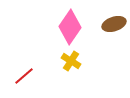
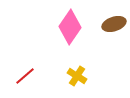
yellow cross: moved 6 px right, 15 px down
red line: moved 1 px right
